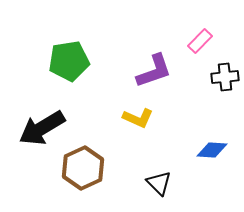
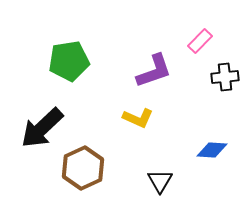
black arrow: rotated 12 degrees counterclockwise
black triangle: moved 1 px right, 2 px up; rotated 16 degrees clockwise
